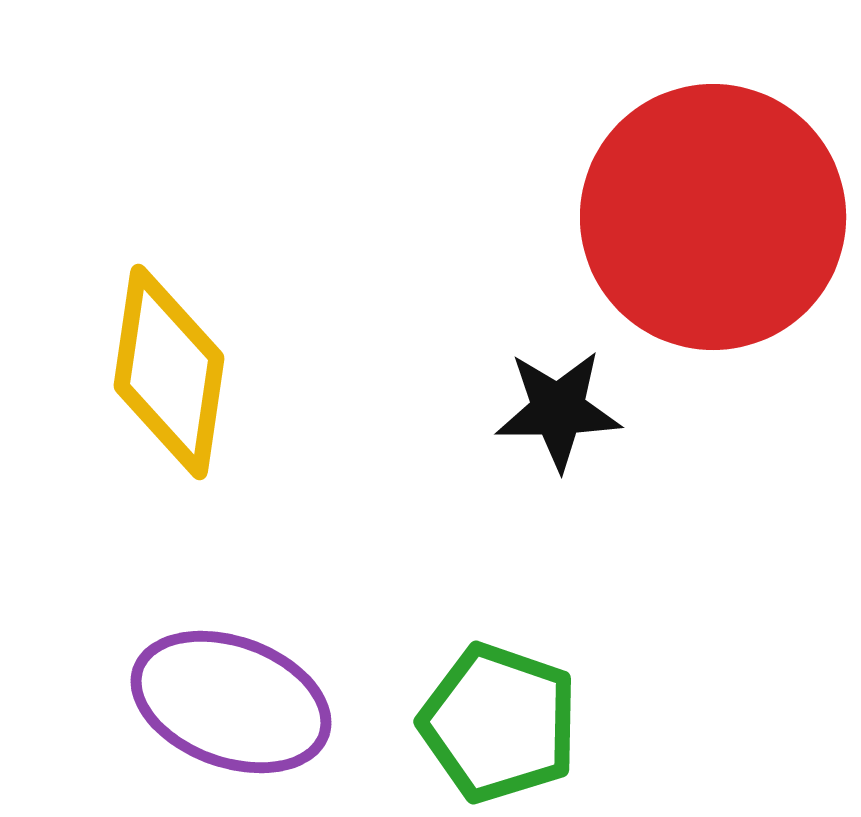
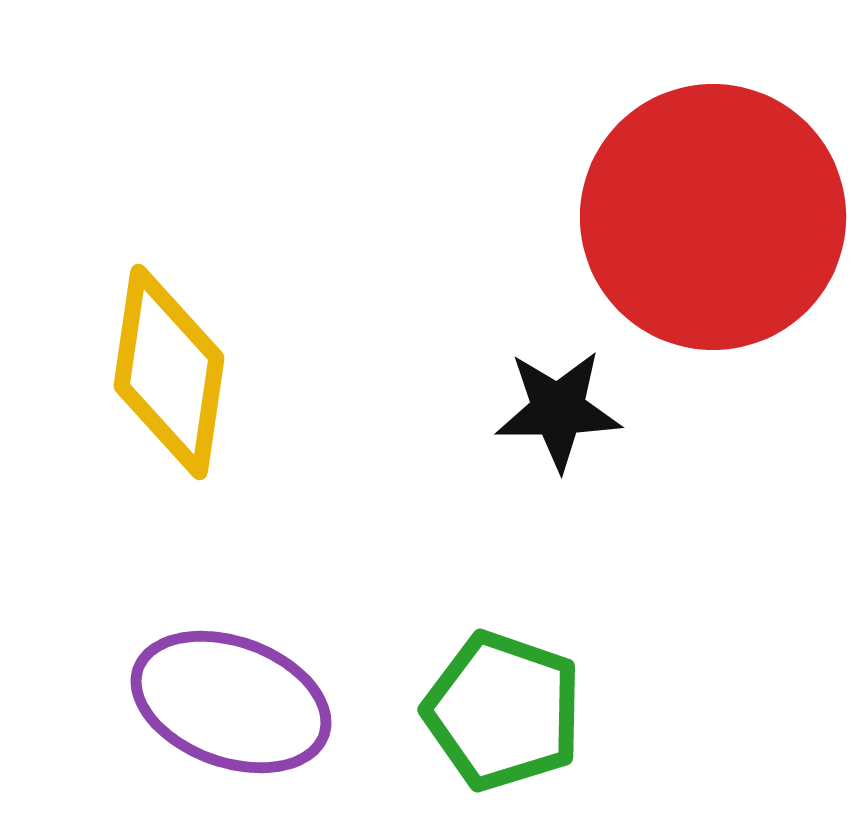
green pentagon: moved 4 px right, 12 px up
